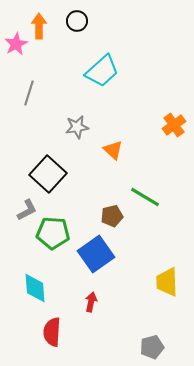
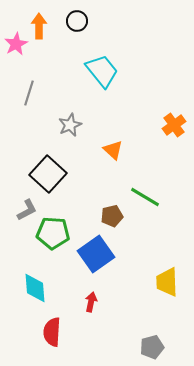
cyan trapezoid: rotated 87 degrees counterclockwise
gray star: moved 7 px left, 2 px up; rotated 15 degrees counterclockwise
